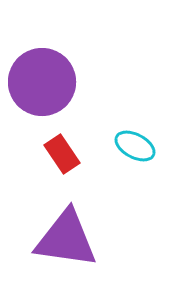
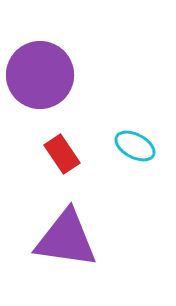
purple circle: moved 2 px left, 7 px up
